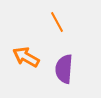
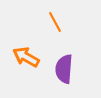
orange line: moved 2 px left
